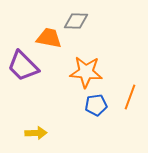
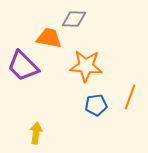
gray diamond: moved 2 px left, 2 px up
orange star: moved 6 px up
yellow arrow: rotated 80 degrees counterclockwise
